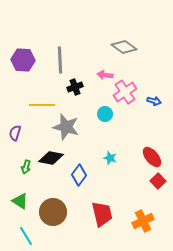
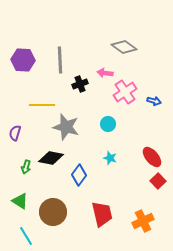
pink arrow: moved 2 px up
black cross: moved 5 px right, 3 px up
cyan circle: moved 3 px right, 10 px down
